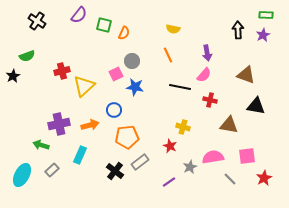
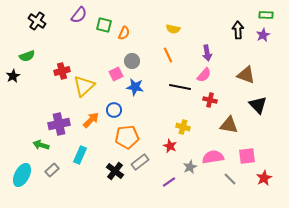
black triangle at (256, 106): moved 2 px right, 1 px up; rotated 36 degrees clockwise
orange arrow at (90, 125): moved 1 px right, 5 px up; rotated 30 degrees counterclockwise
